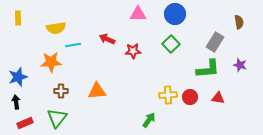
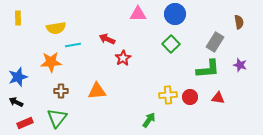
red star: moved 10 px left, 7 px down; rotated 28 degrees counterclockwise
black arrow: rotated 56 degrees counterclockwise
